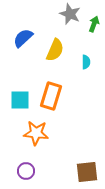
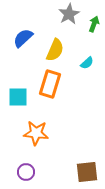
gray star: moved 1 px left; rotated 20 degrees clockwise
cyan semicircle: moved 1 px right, 1 px down; rotated 48 degrees clockwise
orange rectangle: moved 1 px left, 12 px up
cyan square: moved 2 px left, 3 px up
purple circle: moved 1 px down
